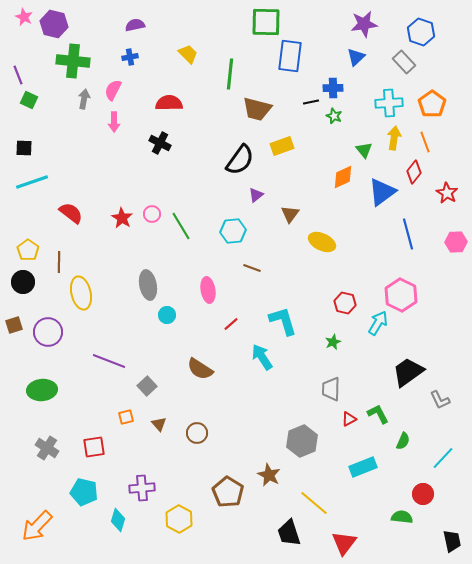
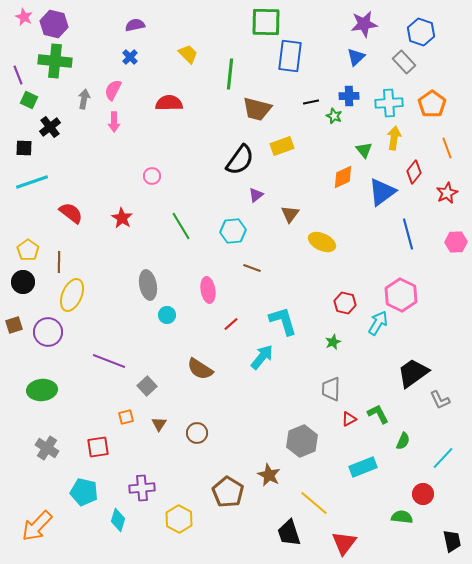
blue cross at (130, 57): rotated 35 degrees counterclockwise
green cross at (73, 61): moved 18 px left
blue cross at (333, 88): moved 16 px right, 8 px down
orange line at (425, 142): moved 22 px right, 6 px down
black cross at (160, 143): moved 110 px left, 16 px up; rotated 25 degrees clockwise
red star at (447, 193): rotated 15 degrees clockwise
pink circle at (152, 214): moved 38 px up
yellow ellipse at (81, 293): moved 9 px left, 2 px down; rotated 36 degrees clockwise
cyan arrow at (262, 357): rotated 72 degrees clockwise
black trapezoid at (408, 372): moved 5 px right, 1 px down
brown triangle at (159, 424): rotated 14 degrees clockwise
red square at (94, 447): moved 4 px right
